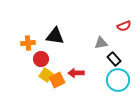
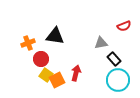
orange cross: rotated 16 degrees counterclockwise
red arrow: rotated 105 degrees clockwise
